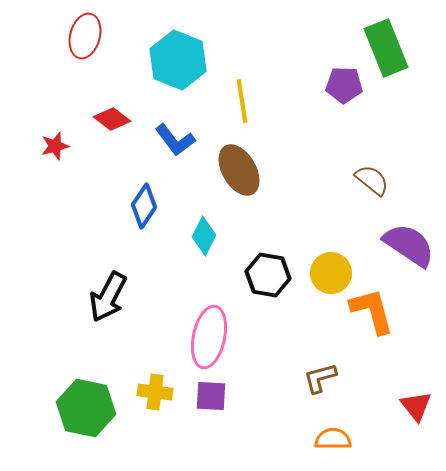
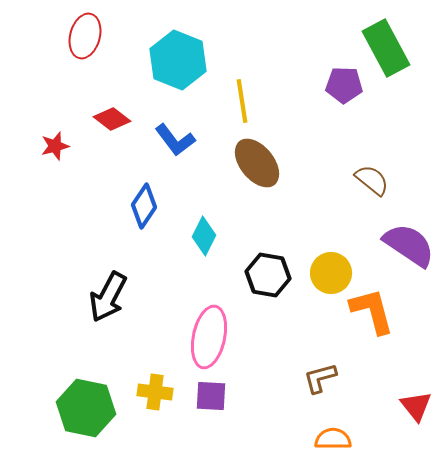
green rectangle: rotated 6 degrees counterclockwise
brown ellipse: moved 18 px right, 7 px up; rotated 9 degrees counterclockwise
